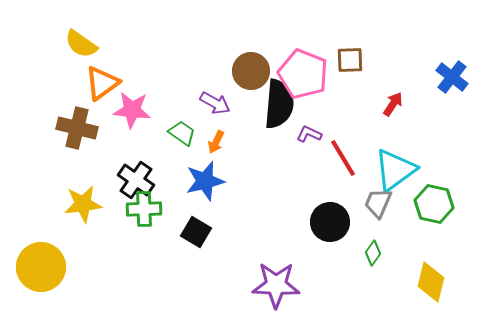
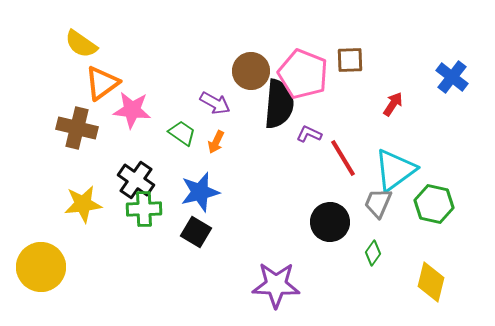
blue star: moved 5 px left, 11 px down
